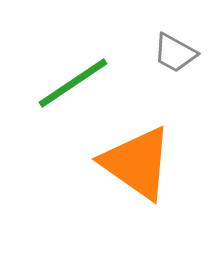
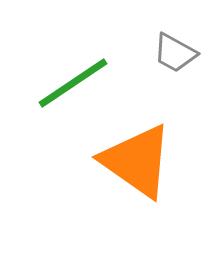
orange triangle: moved 2 px up
